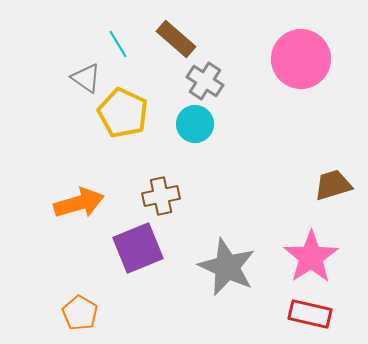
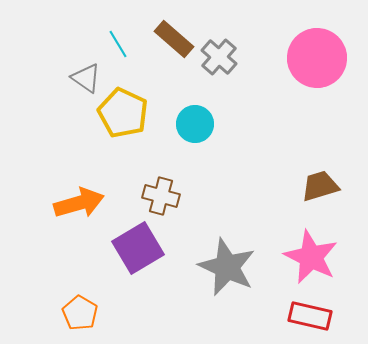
brown rectangle: moved 2 px left
pink circle: moved 16 px right, 1 px up
gray cross: moved 14 px right, 24 px up; rotated 9 degrees clockwise
brown trapezoid: moved 13 px left, 1 px down
brown cross: rotated 27 degrees clockwise
purple square: rotated 9 degrees counterclockwise
pink star: rotated 12 degrees counterclockwise
red rectangle: moved 2 px down
